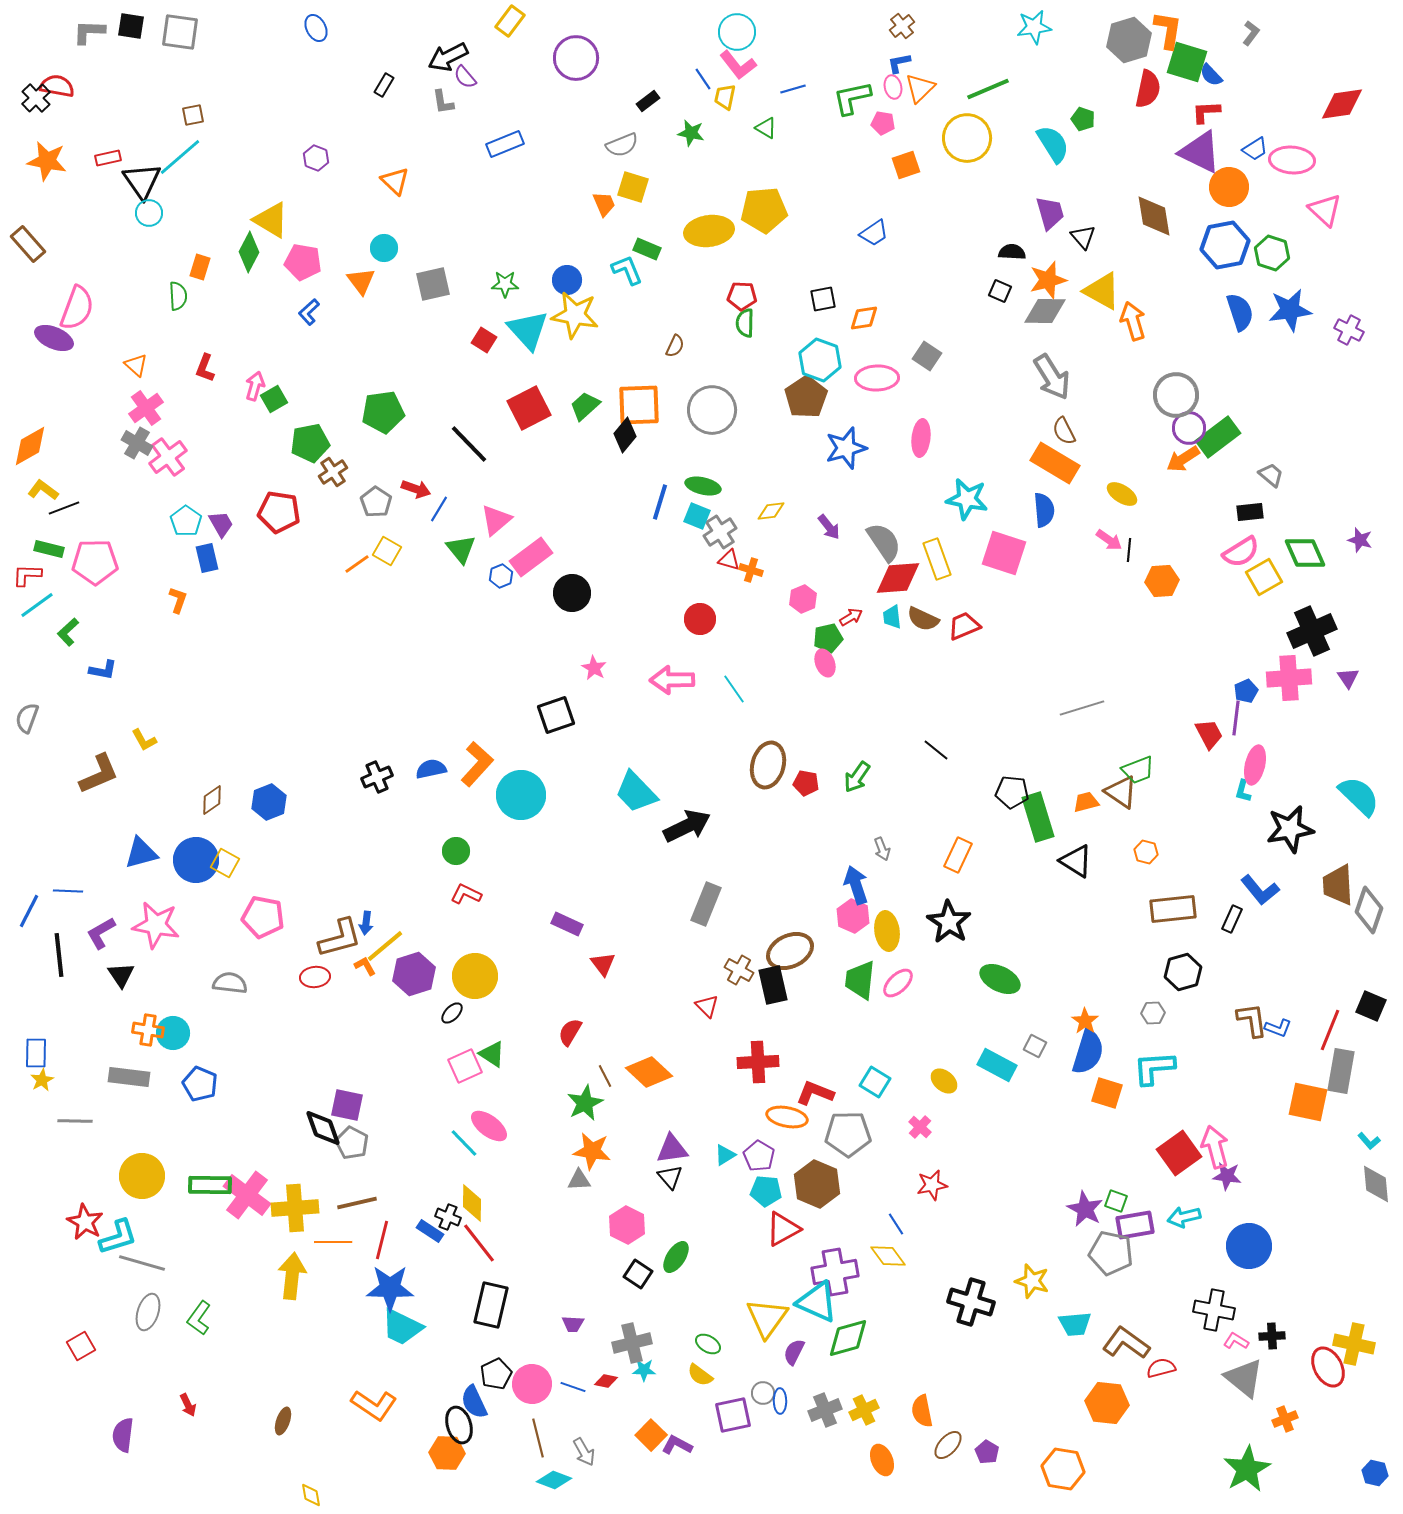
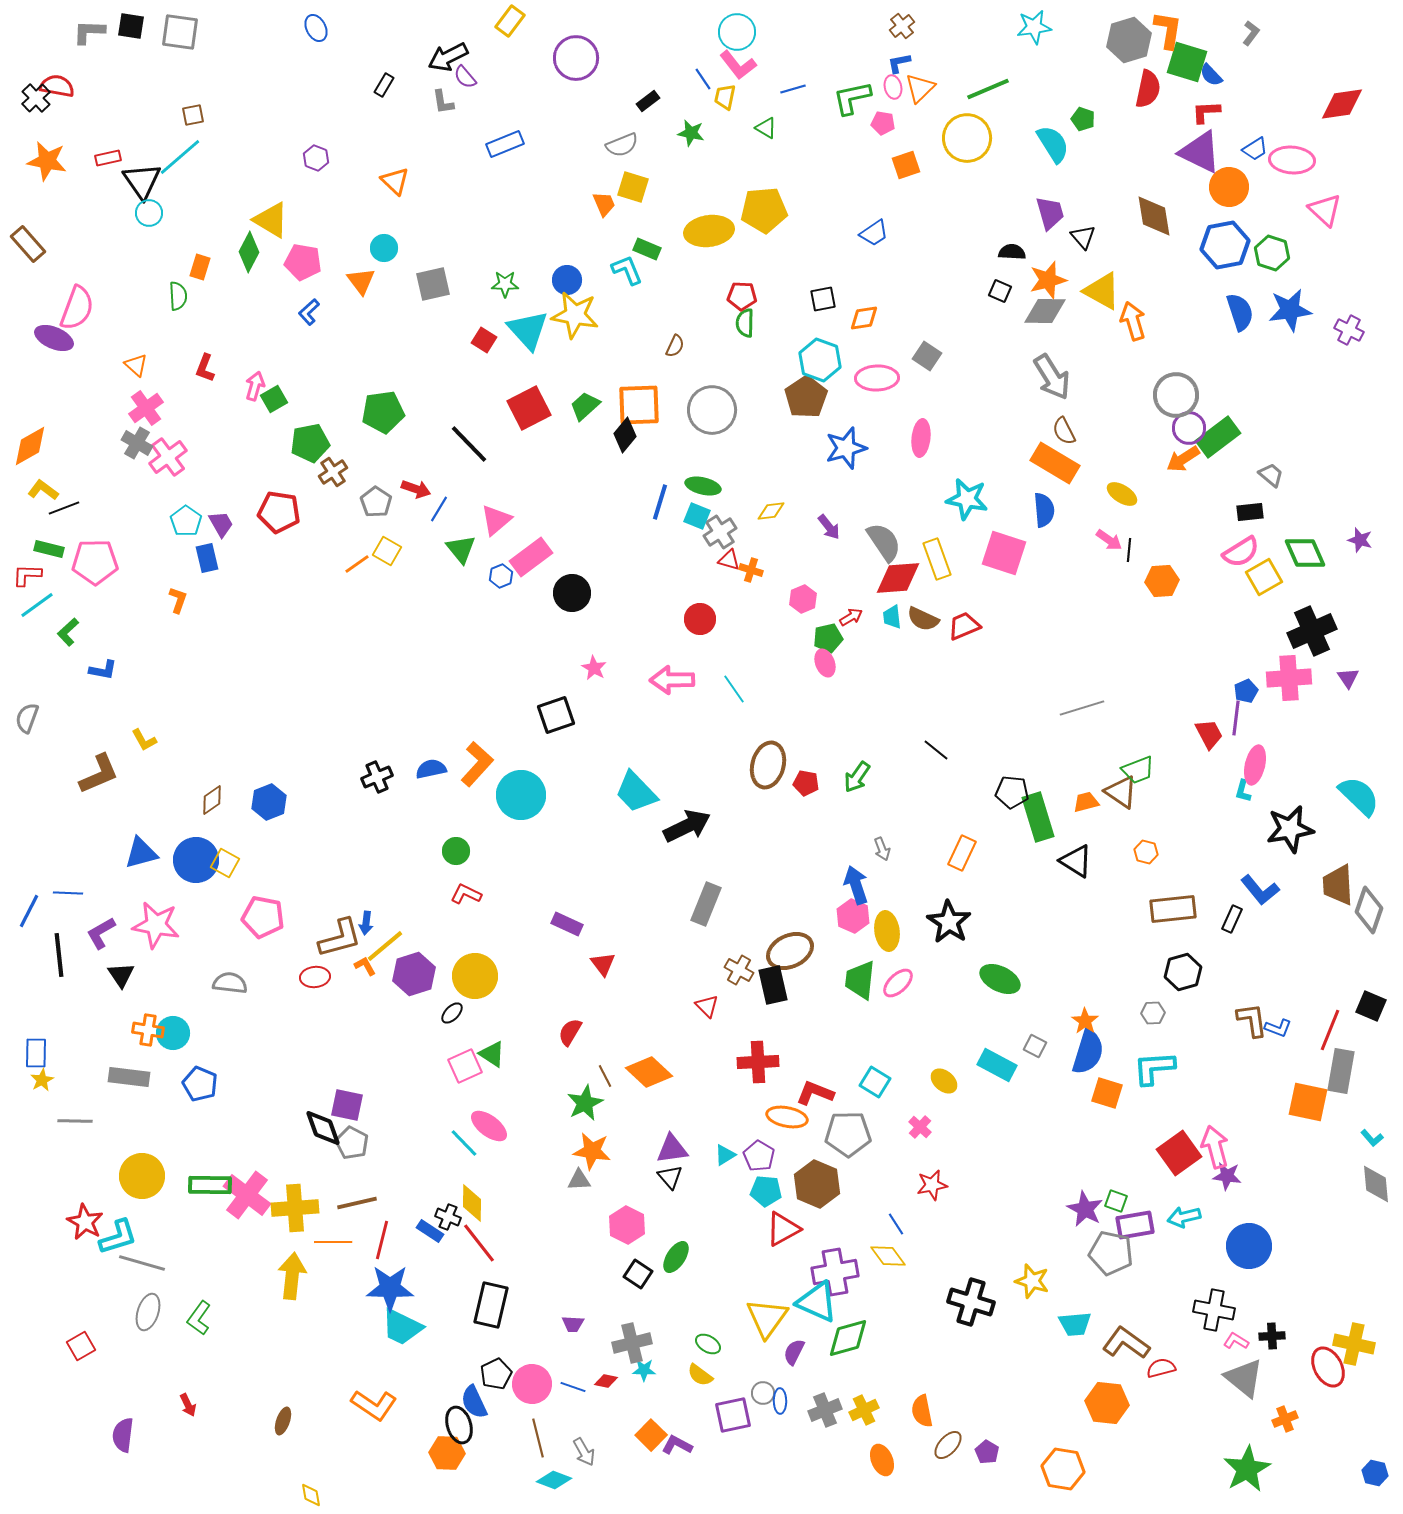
orange rectangle at (958, 855): moved 4 px right, 2 px up
blue line at (68, 891): moved 2 px down
cyan L-shape at (1369, 1141): moved 3 px right, 3 px up
